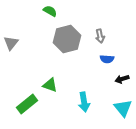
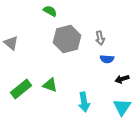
gray arrow: moved 2 px down
gray triangle: rotated 28 degrees counterclockwise
green rectangle: moved 6 px left, 15 px up
cyan triangle: moved 1 px left, 1 px up; rotated 12 degrees clockwise
